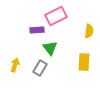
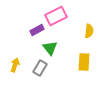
purple rectangle: rotated 24 degrees counterclockwise
